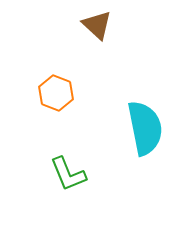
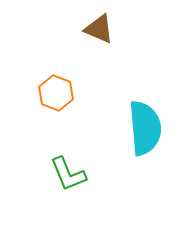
brown triangle: moved 2 px right, 4 px down; rotated 20 degrees counterclockwise
cyan semicircle: rotated 6 degrees clockwise
